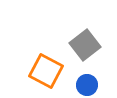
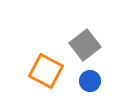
blue circle: moved 3 px right, 4 px up
